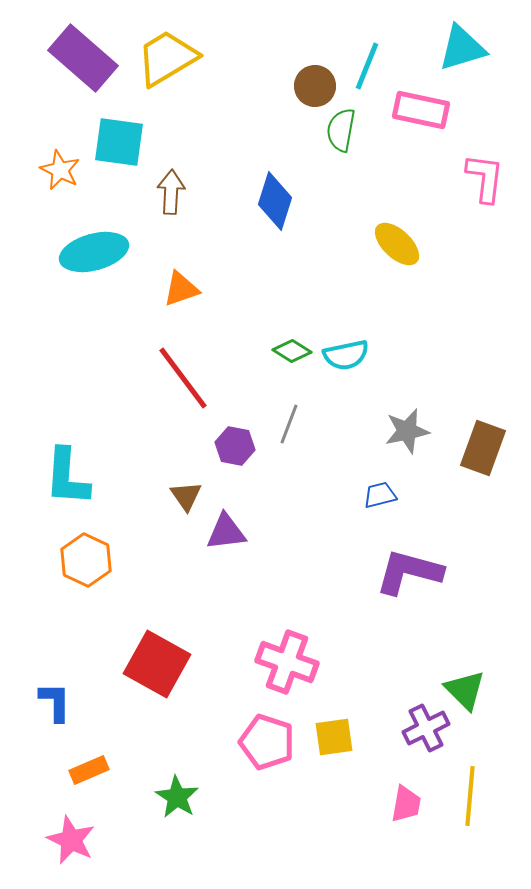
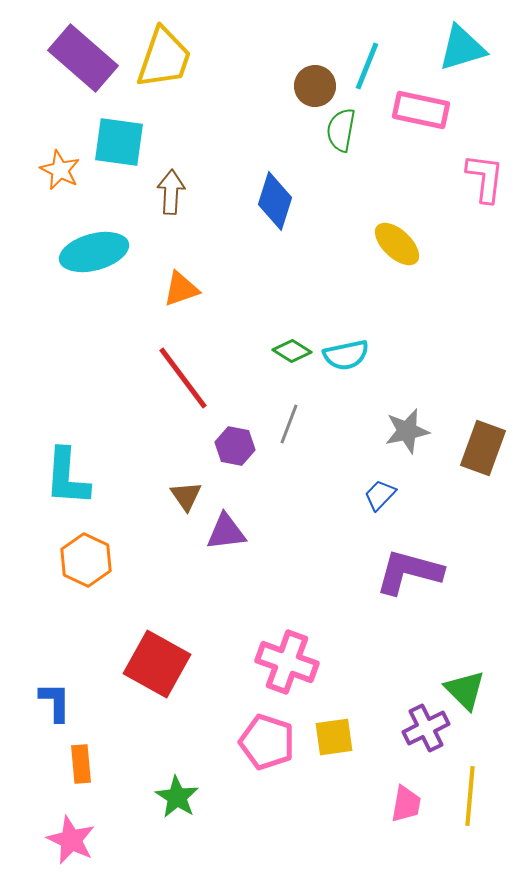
yellow trapezoid: moved 3 px left; rotated 140 degrees clockwise
blue trapezoid: rotated 32 degrees counterclockwise
orange rectangle: moved 8 px left, 6 px up; rotated 72 degrees counterclockwise
